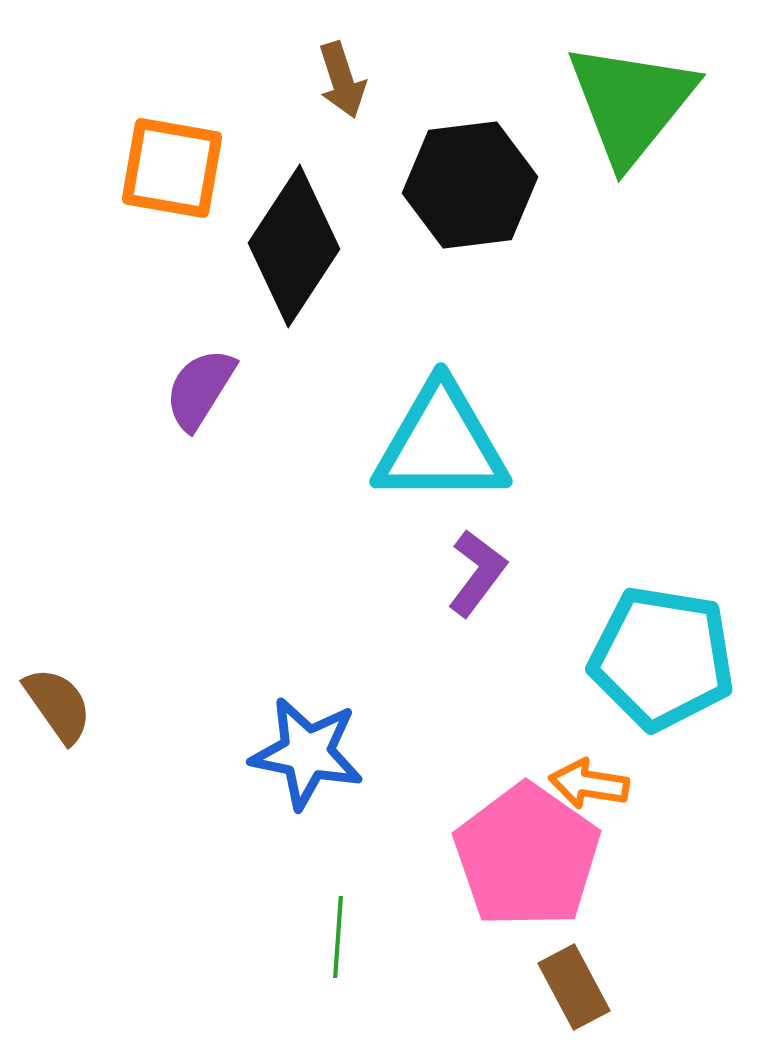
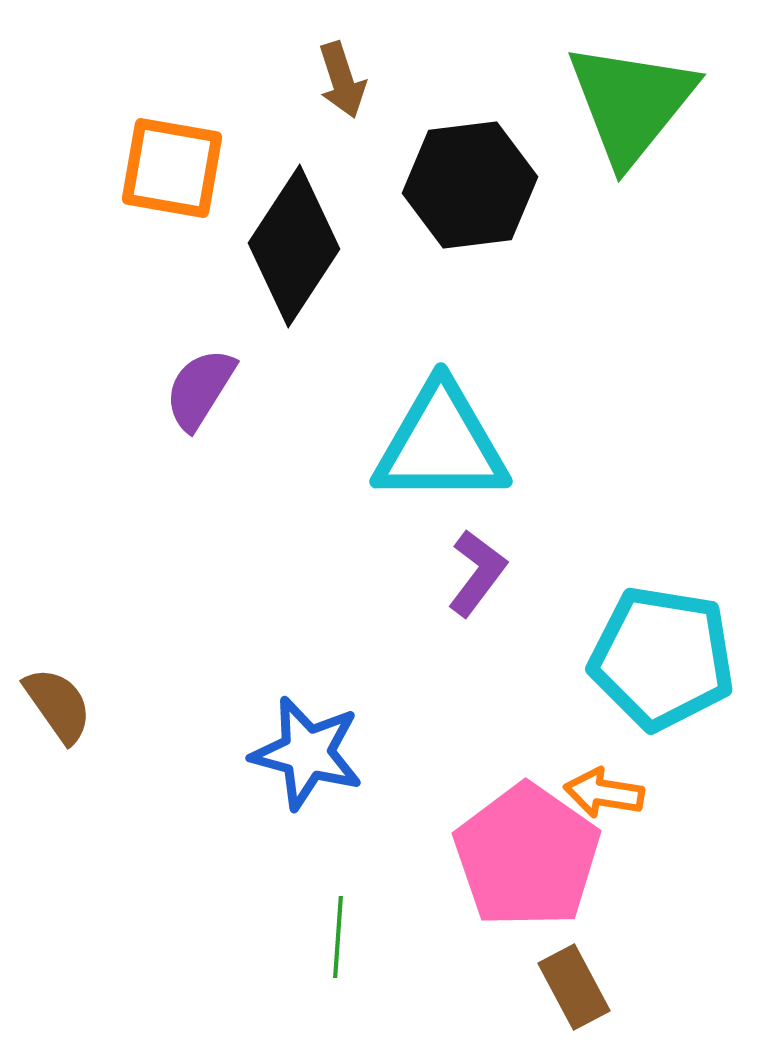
blue star: rotated 4 degrees clockwise
orange arrow: moved 15 px right, 9 px down
